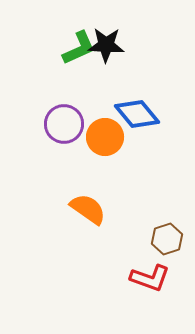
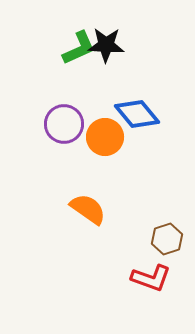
red L-shape: moved 1 px right
